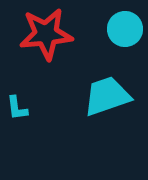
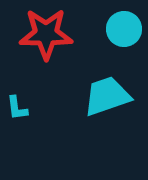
cyan circle: moved 1 px left
red star: rotated 6 degrees clockwise
